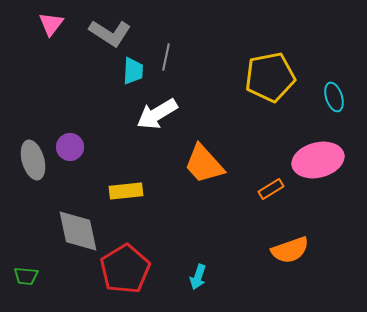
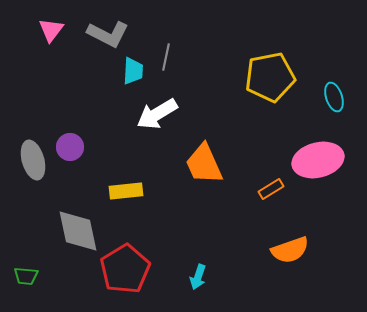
pink triangle: moved 6 px down
gray L-shape: moved 2 px left, 1 px down; rotated 6 degrees counterclockwise
orange trapezoid: rotated 18 degrees clockwise
